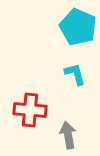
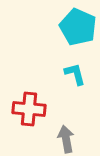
red cross: moved 1 px left, 1 px up
gray arrow: moved 2 px left, 4 px down
